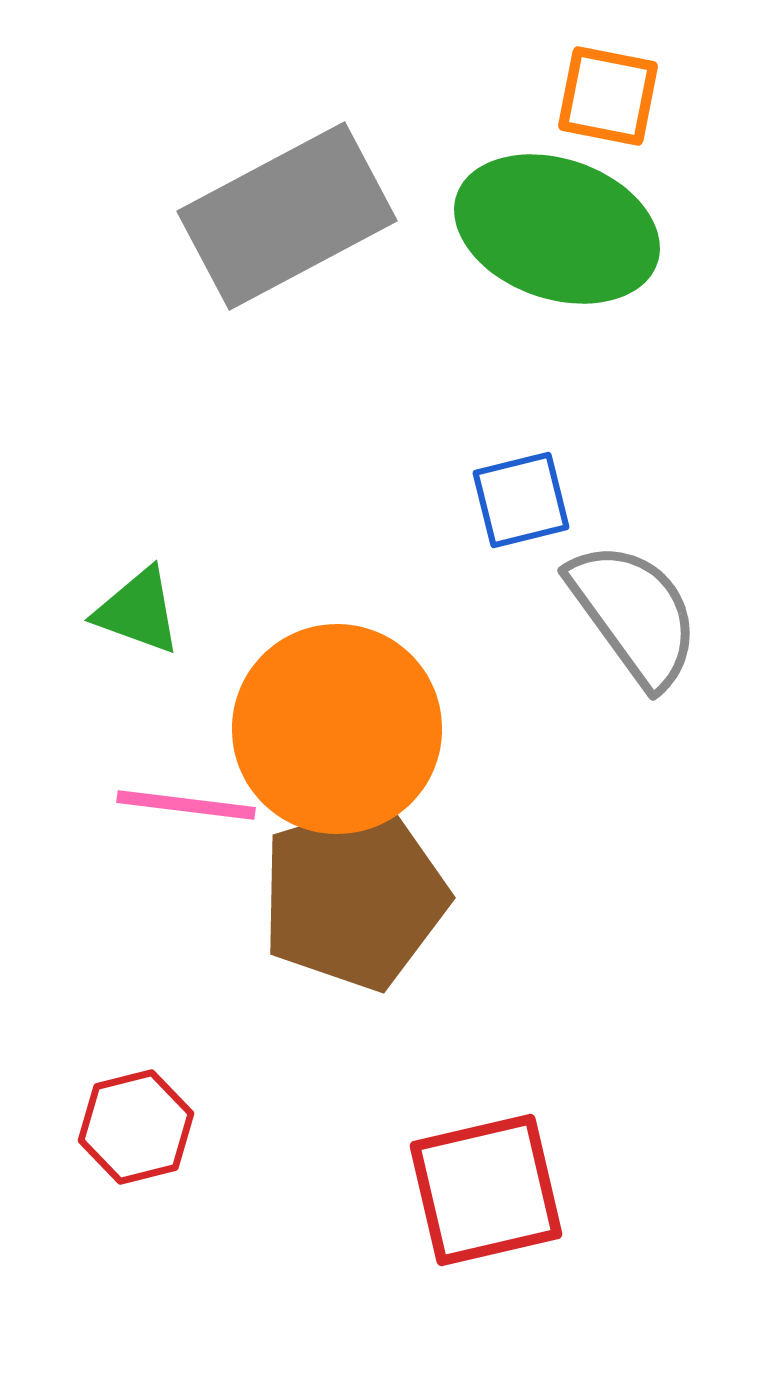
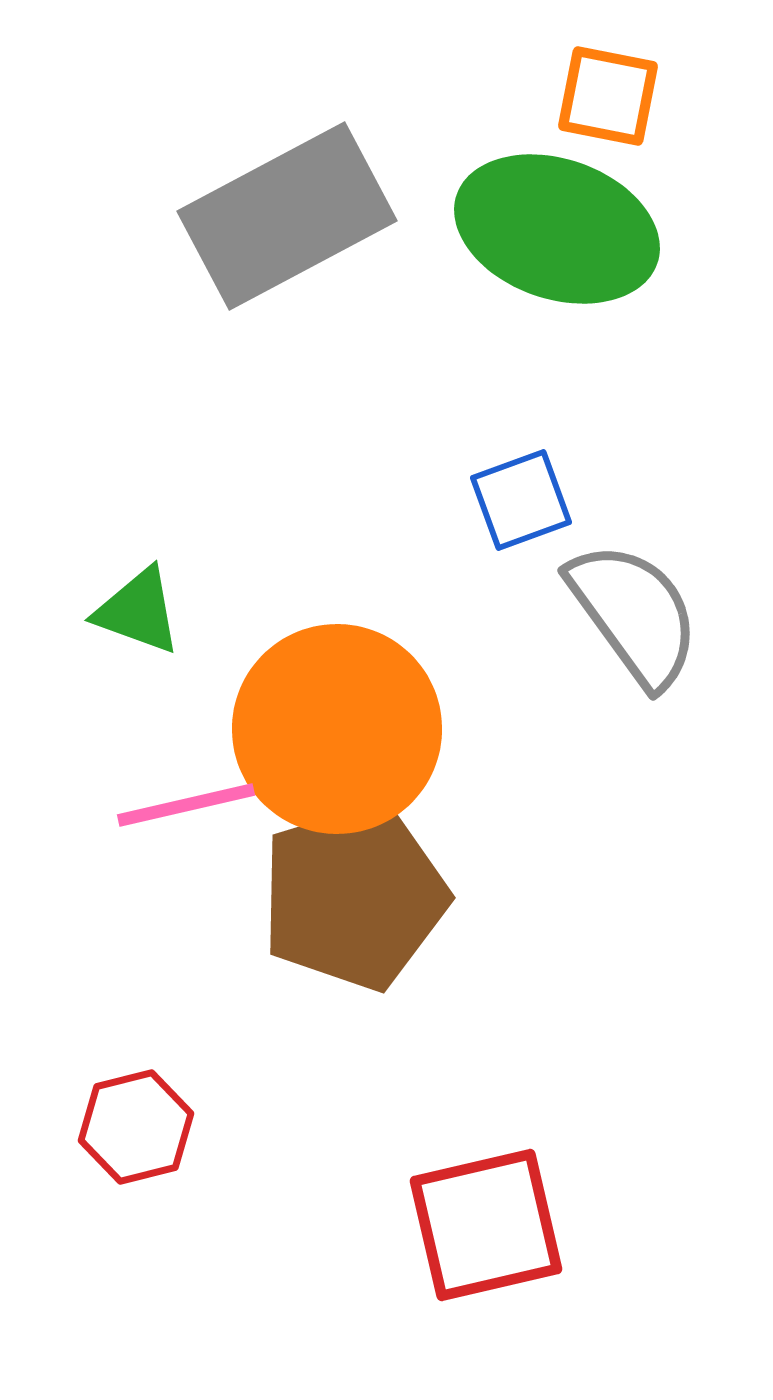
blue square: rotated 6 degrees counterclockwise
pink line: rotated 20 degrees counterclockwise
red square: moved 35 px down
